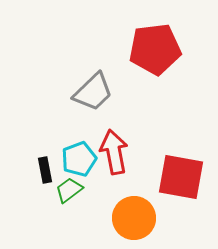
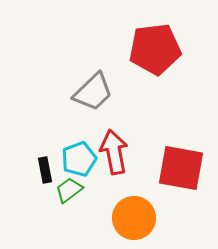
red square: moved 9 px up
